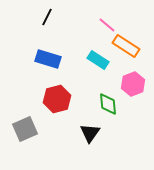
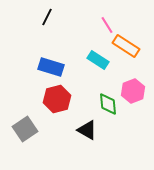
pink line: rotated 18 degrees clockwise
blue rectangle: moved 3 px right, 8 px down
pink hexagon: moved 7 px down
gray square: rotated 10 degrees counterclockwise
black triangle: moved 3 px left, 3 px up; rotated 35 degrees counterclockwise
